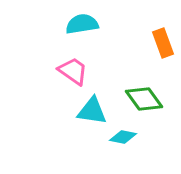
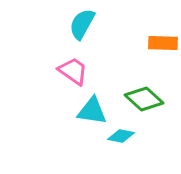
cyan semicircle: rotated 52 degrees counterclockwise
orange rectangle: rotated 68 degrees counterclockwise
green diamond: rotated 12 degrees counterclockwise
cyan diamond: moved 2 px left, 1 px up
